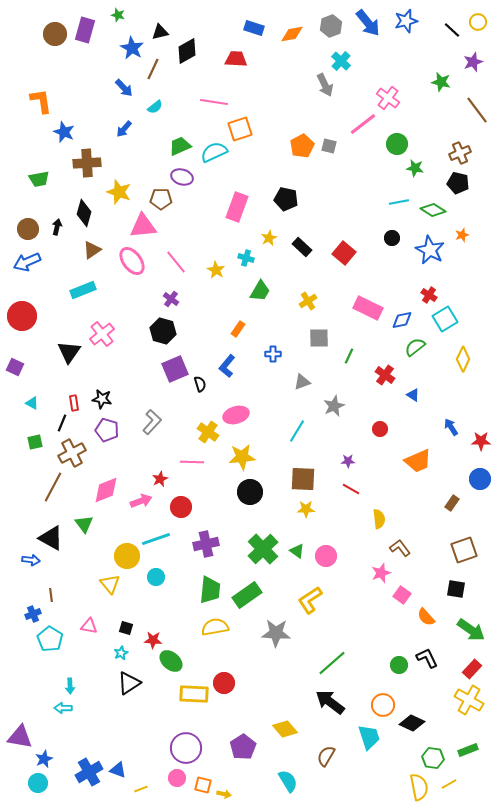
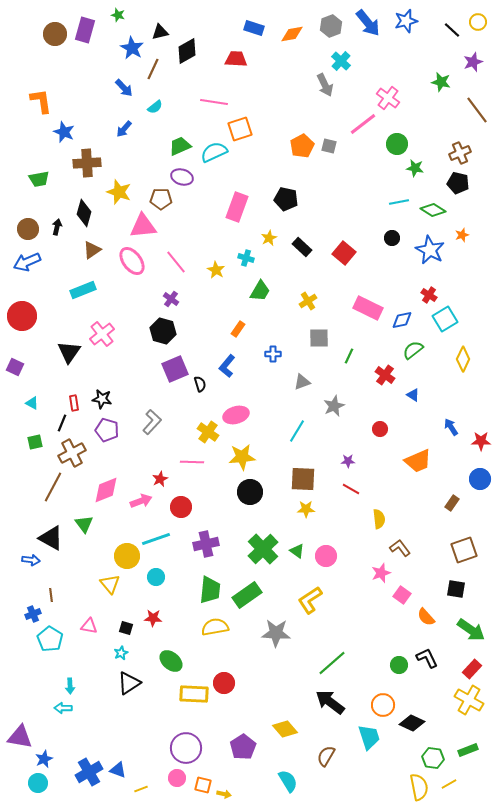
green semicircle at (415, 347): moved 2 px left, 3 px down
red star at (153, 640): moved 22 px up
